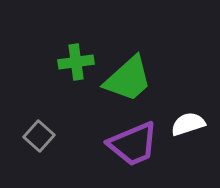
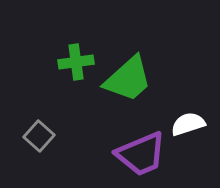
purple trapezoid: moved 8 px right, 10 px down
